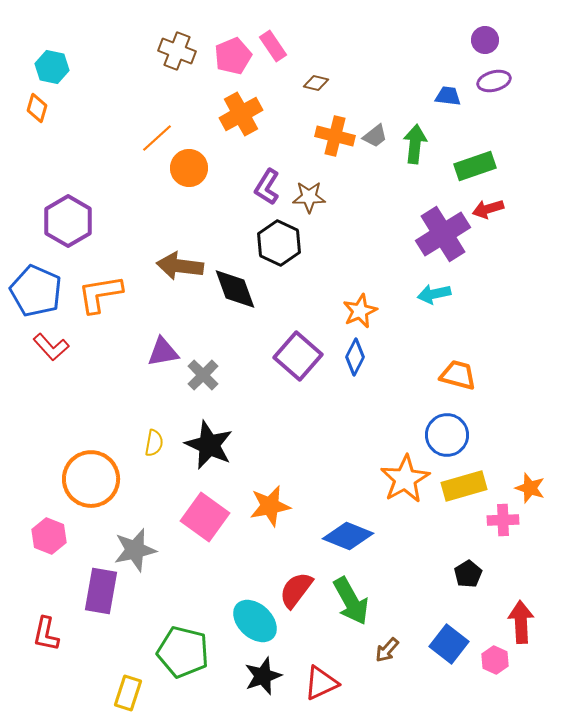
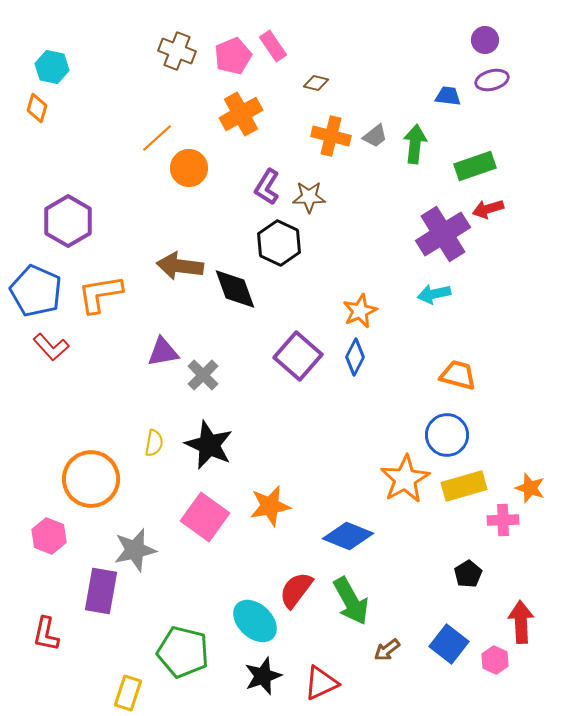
purple ellipse at (494, 81): moved 2 px left, 1 px up
orange cross at (335, 136): moved 4 px left
brown arrow at (387, 650): rotated 12 degrees clockwise
